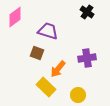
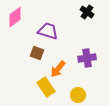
yellow rectangle: rotated 12 degrees clockwise
